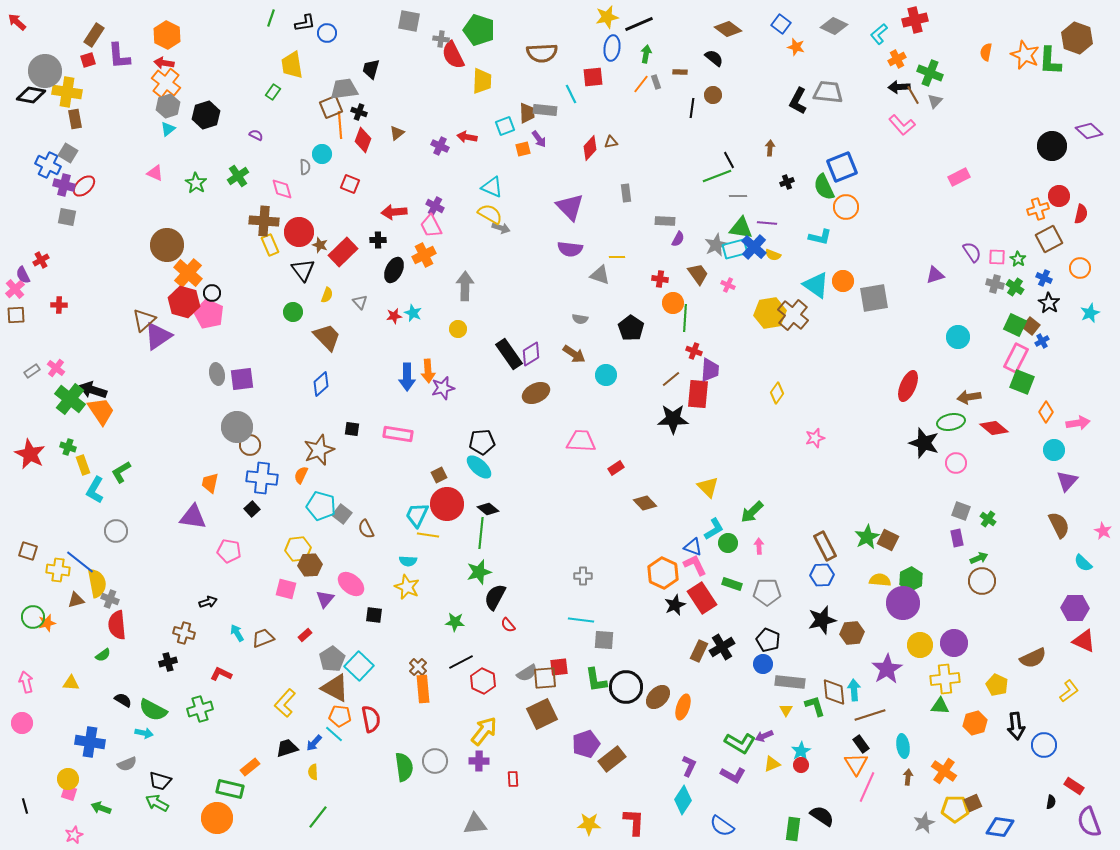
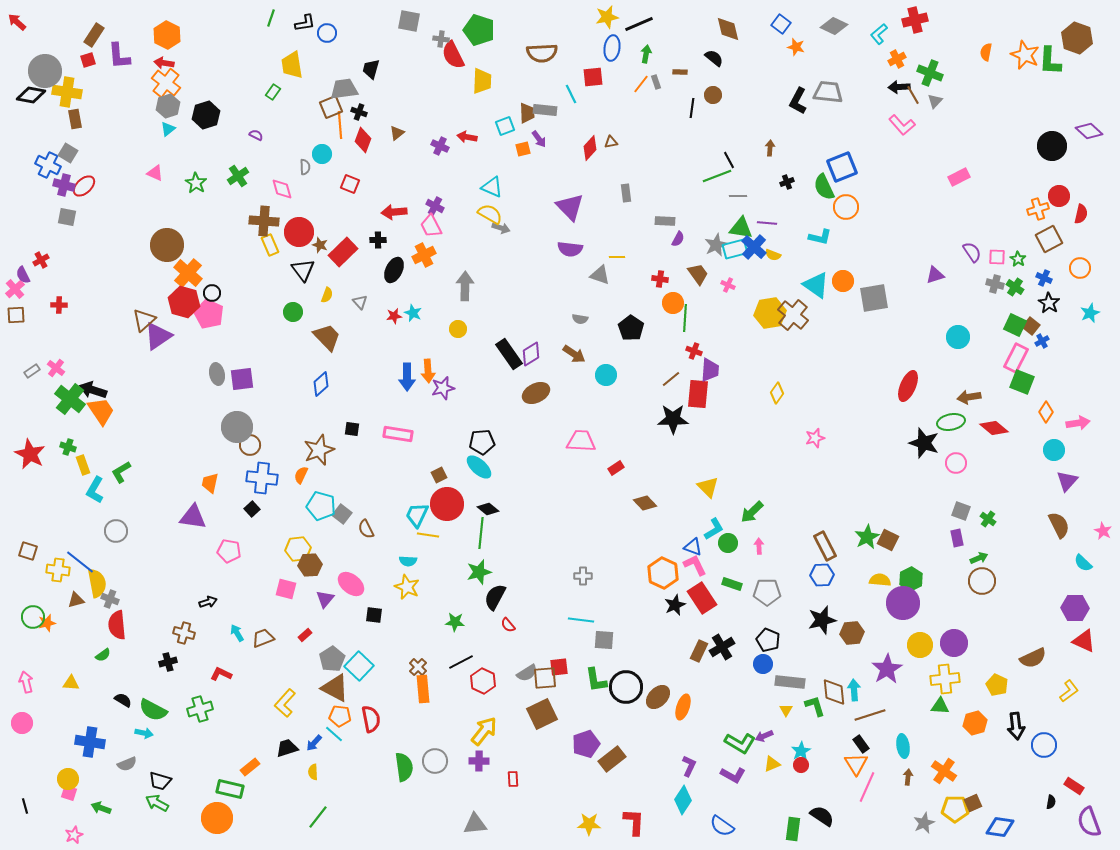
brown diamond at (728, 29): rotated 40 degrees clockwise
